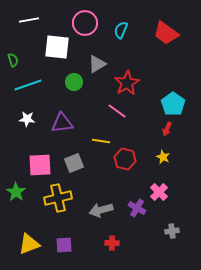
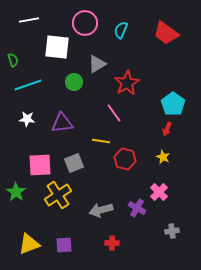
pink line: moved 3 px left, 2 px down; rotated 18 degrees clockwise
yellow cross: moved 3 px up; rotated 20 degrees counterclockwise
